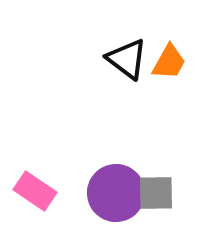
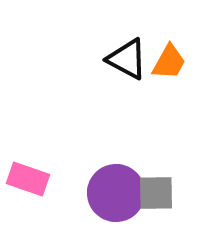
black triangle: rotated 9 degrees counterclockwise
pink rectangle: moved 7 px left, 12 px up; rotated 15 degrees counterclockwise
